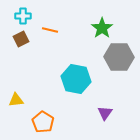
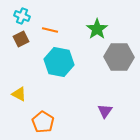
cyan cross: moved 1 px left; rotated 21 degrees clockwise
green star: moved 5 px left, 1 px down
cyan hexagon: moved 17 px left, 17 px up
yellow triangle: moved 3 px right, 6 px up; rotated 35 degrees clockwise
purple triangle: moved 2 px up
